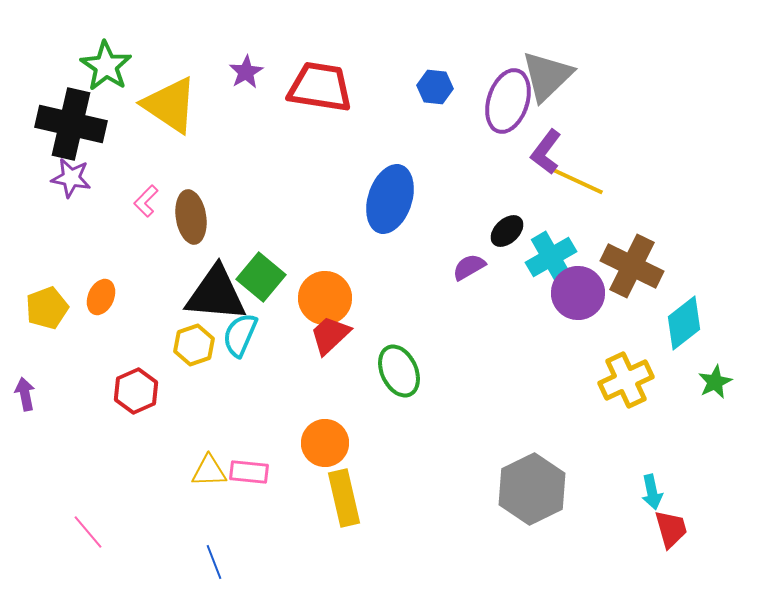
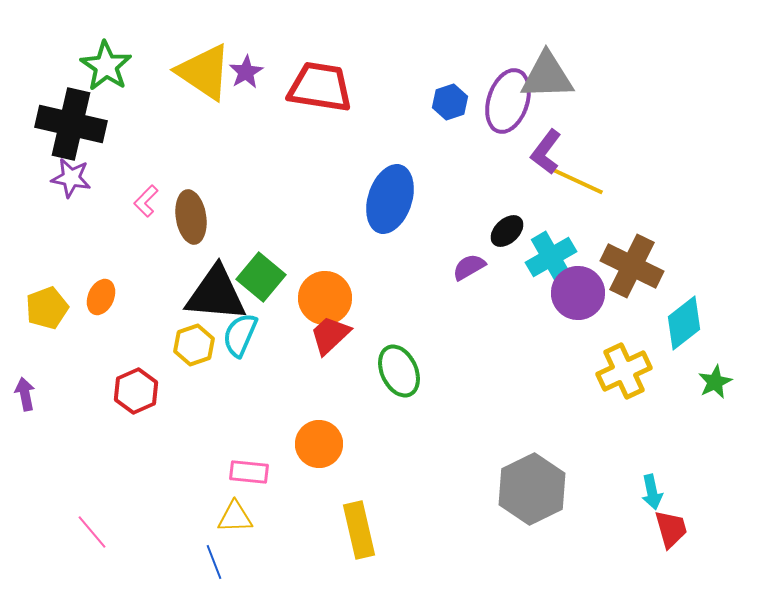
gray triangle at (547, 76): rotated 42 degrees clockwise
blue hexagon at (435, 87): moved 15 px right, 15 px down; rotated 24 degrees counterclockwise
yellow triangle at (170, 105): moved 34 px right, 33 px up
yellow cross at (626, 380): moved 2 px left, 9 px up
orange circle at (325, 443): moved 6 px left, 1 px down
yellow triangle at (209, 471): moved 26 px right, 46 px down
yellow rectangle at (344, 498): moved 15 px right, 32 px down
pink line at (88, 532): moved 4 px right
